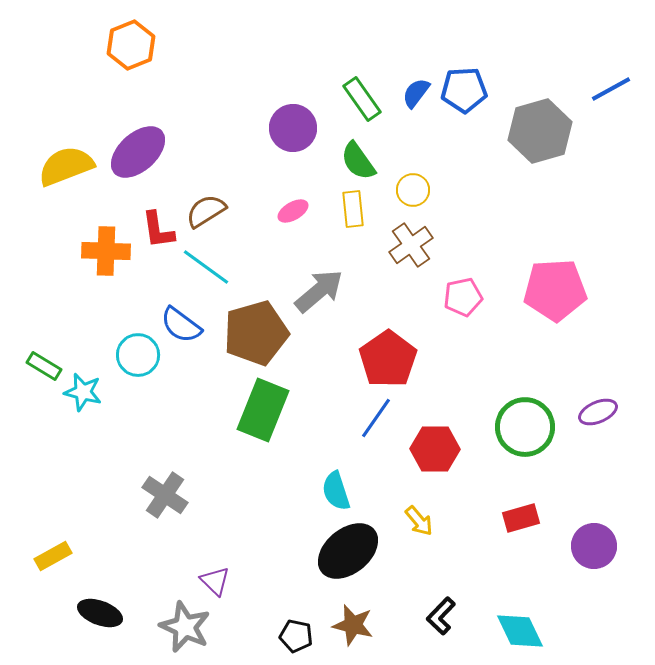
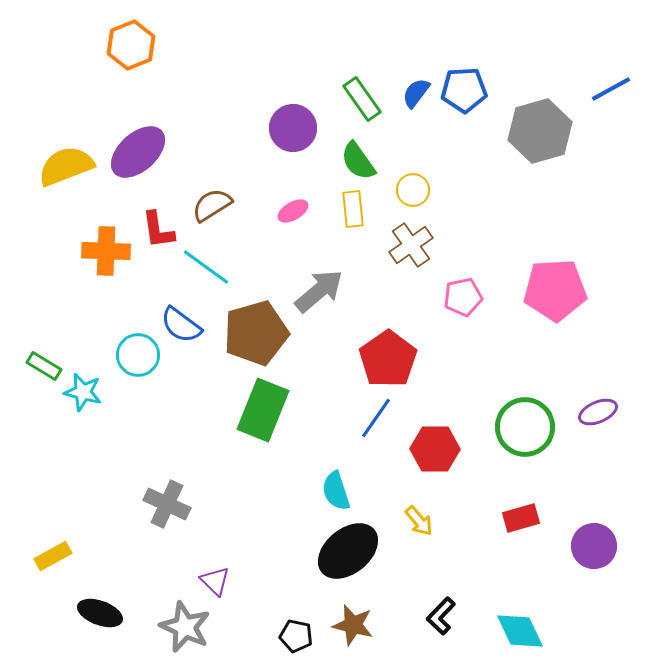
brown semicircle at (206, 211): moved 6 px right, 6 px up
gray cross at (165, 495): moved 2 px right, 9 px down; rotated 9 degrees counterclockwise
